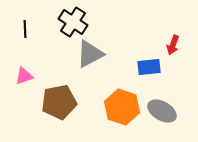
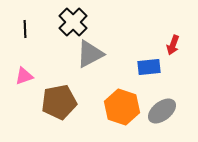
black cross: rotated 12 degrees clockwise
gray ellipse: rotated 68 degrees counterclockwise
